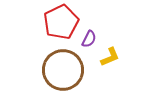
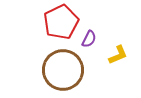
yellow L-shape: moved 8 px right, 2 px up
